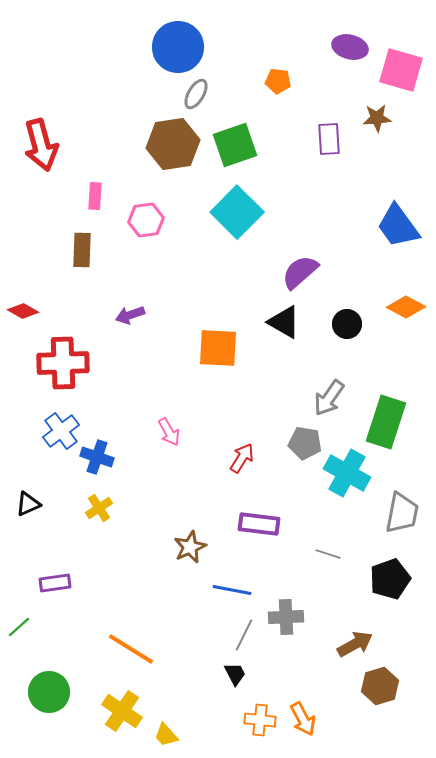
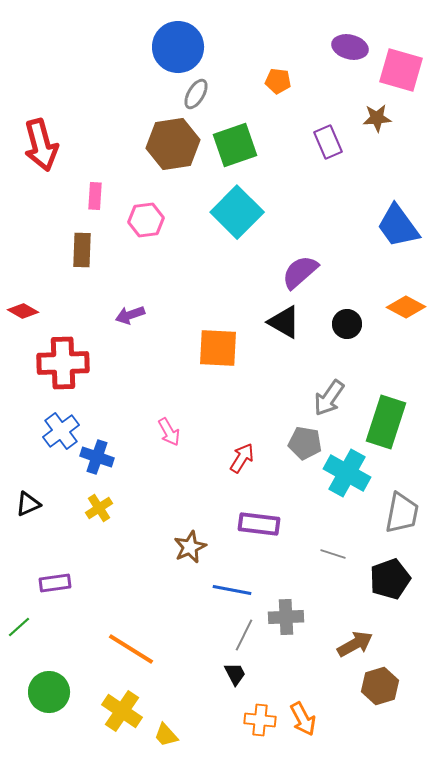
purple rectangle at (329, 139): moved 1 px left, 3 px down; rotated 20 degrees counterclockwise
gray line at (328, 554): moved 5 px right
